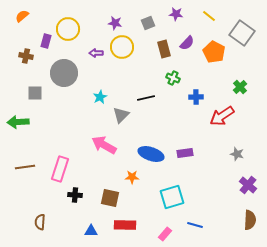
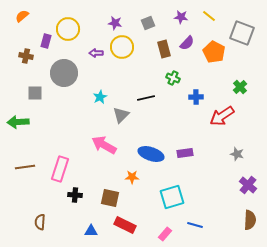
purple star at (176, 14): moved 5 px right, 3 px down
gray square at (242, 33): rotated 15 degrees counterclockwise
red rectangle at (125, 225): rotated 25 degrees clockwise
